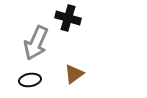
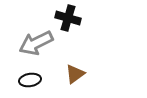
gray arrow: rotated 40 degrees clockwise
brown triangle: moved 1 px right
